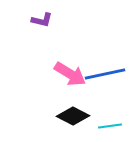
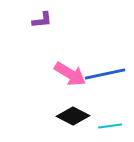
purple L-shape: rotated 20 degrees counterclockwise
